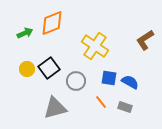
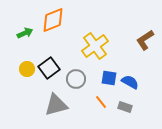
orange diamond: moved 1 px right, 3 px up
yellow cross: rotated 20 degrees clockwise
gray circle: moved 2 px up
gray triangle: moved 1 px right, 3 px up
